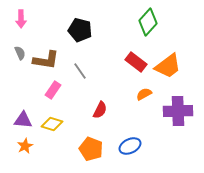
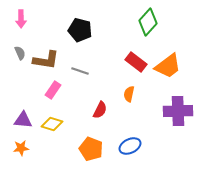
gray line: rotated 36 degrees counterclockwise
orange semicircle: moved 15 px left; rotated 49 degrees counterclockwise
orange star: moved 4 px left, 2 px down; rotated 21 degrees clockwise
